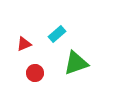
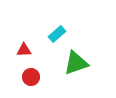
red triangle: moved 6 px down; rotated 21 degrees clockwise
red circle: moved 4 px left, 4 px down
